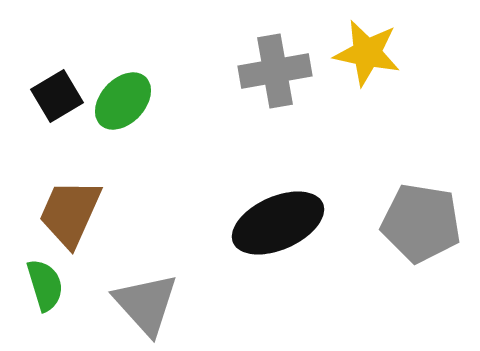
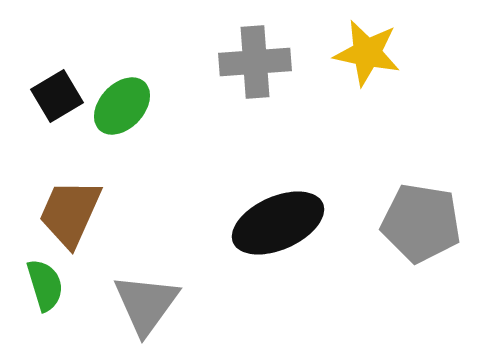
gray cross: moved 20 px left, 9 px up; rotated 6 degrees clockwise
green ellipse: moved 1 px left, 5 px down
gray triangle: rotated 18 degrees clockwise
